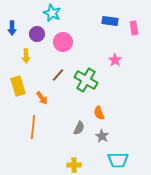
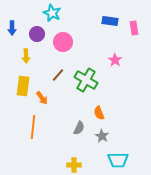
yellow rectangle: moved 5 px right; rotated 24 degrees clockwise
